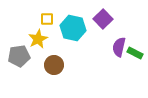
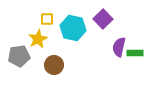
green rectangle: rotated 28 degrees counterclockwise
